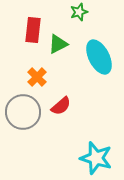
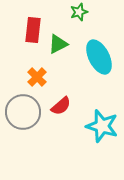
cyan star: moved 6 px right, 32 px up
